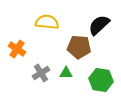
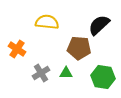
brown pentagon: moved 1 px down
green hexagon: moved 2 px right, 3 px up
